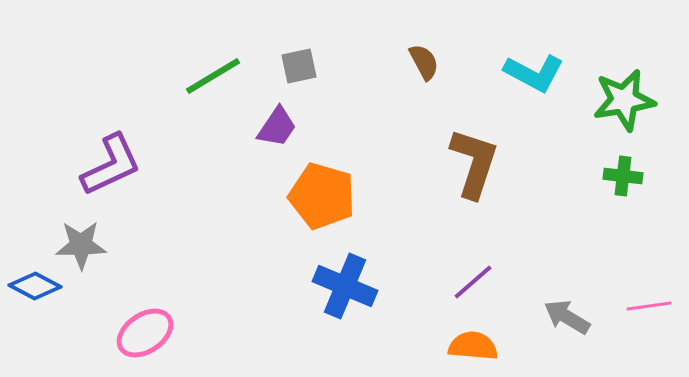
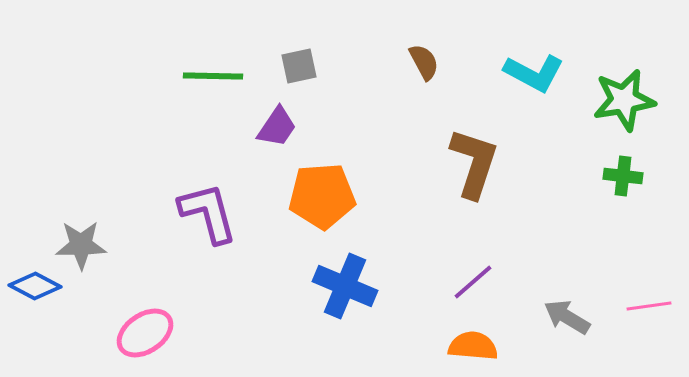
green line: rotated 32 degrees clockwise
purple L-shape: moved 97 px right, 48 px down; rotated 80 degrees counterclockwise
orange pentagon: rotated 20 degrees counterclockwise
